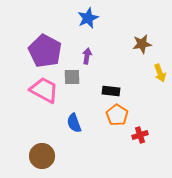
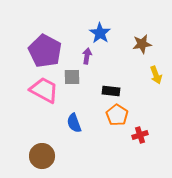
blue star: moved 12 px right, 15 px down; rotated 15 degrees counterclockwise
yellow arrow: moved 4 px left, 2 px down
